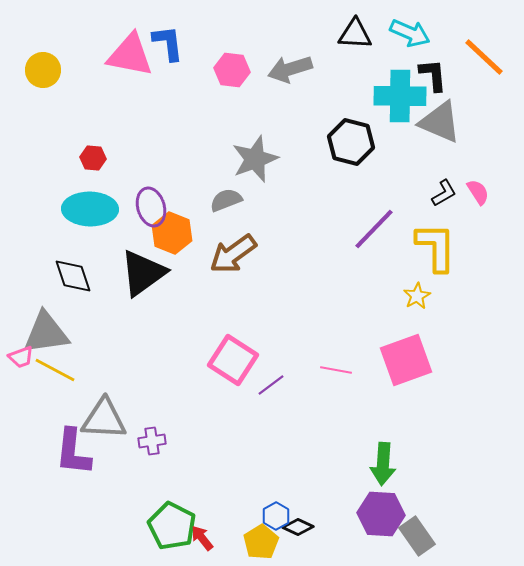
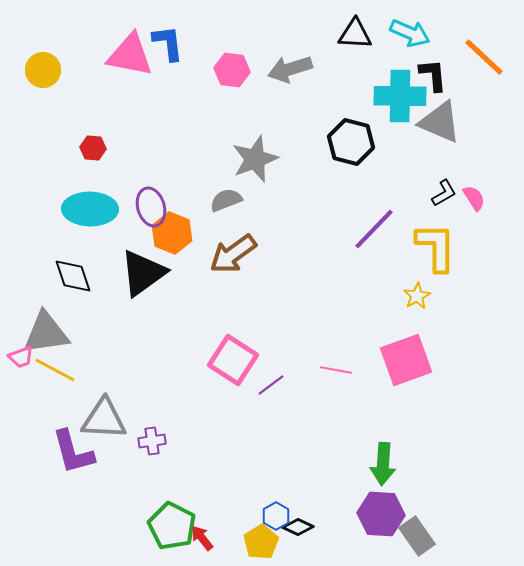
red hexagon at (93, 158): moved 10 px up
pink semicircle at (478, 192): moved 4 px left, 6 px down
purple L-shape at (73, 452): rotated 21 degrees counterclockwise
